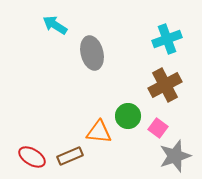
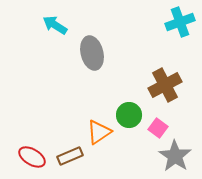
cyan cross: moved 13 px right, 17 px up
green circle: moved 1 px right, 1 px up
orange triangle: rotated 40 degrees counterclockwise
gray star: rotated 20 degrees counterclockwise
